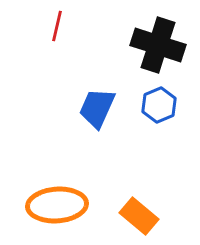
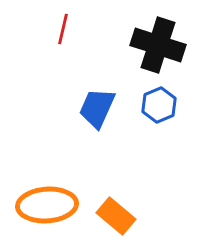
red line: moved 6 px right, 3 px down
orange ellipse: moved 10 px left
orange rectangle: moved 23 px left
